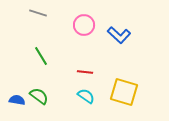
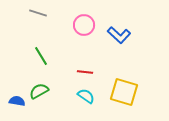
green semicircle: moved 5 px up; rotated 66 degrees counterclockwise
blue semicircle: moved 1 px down
